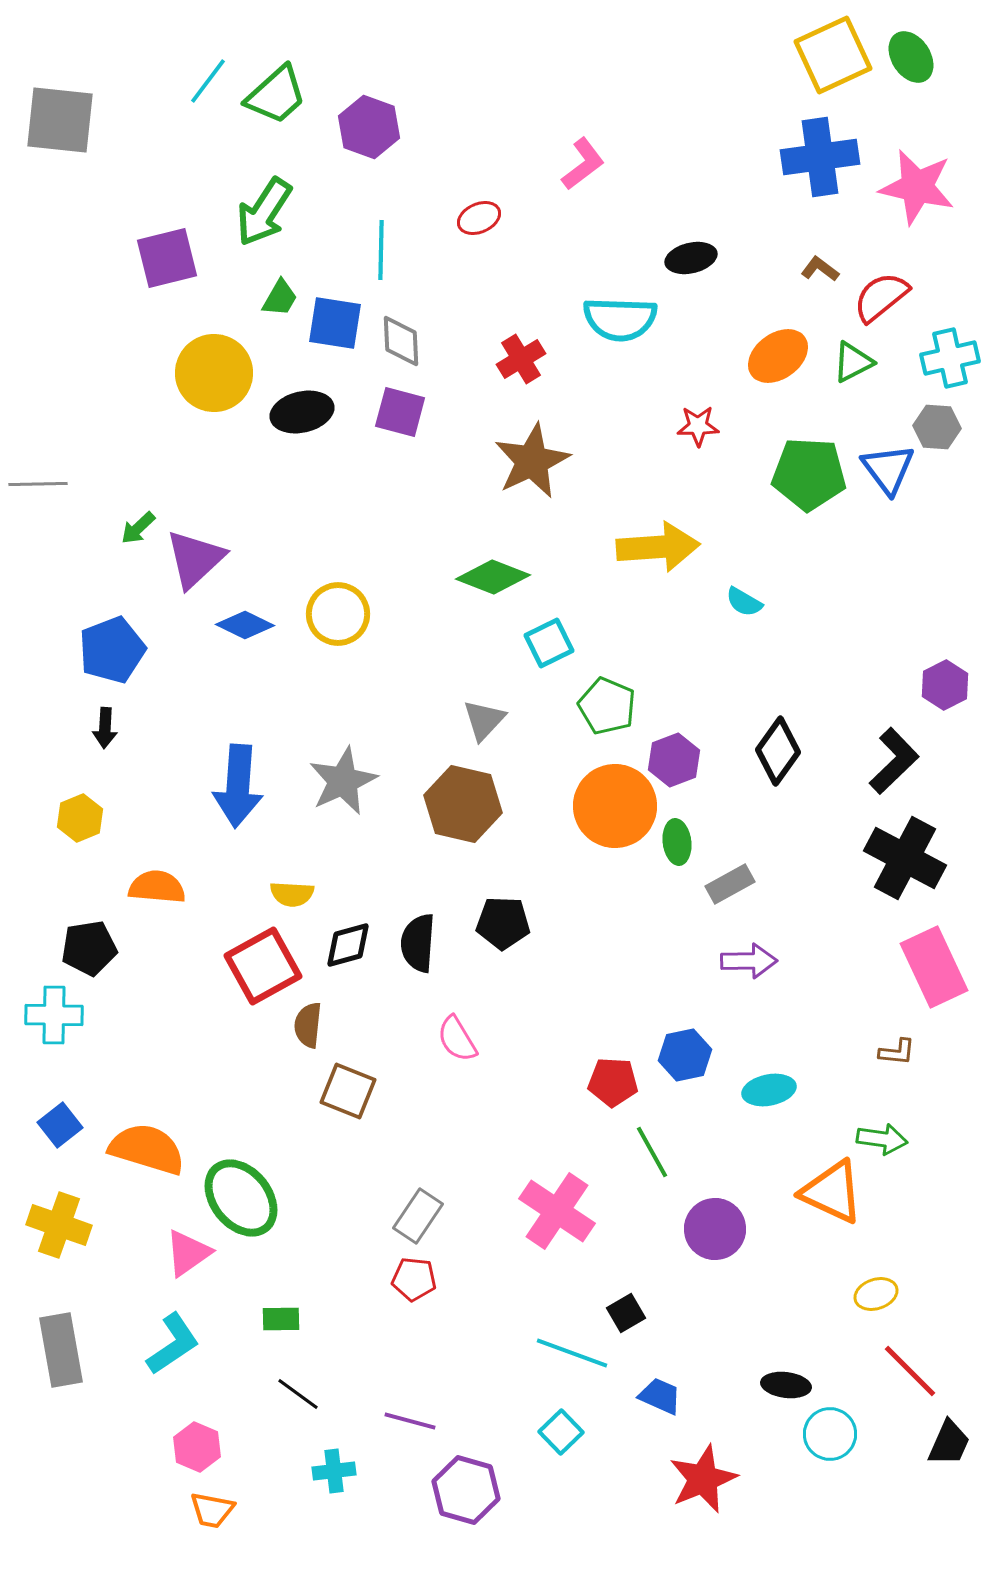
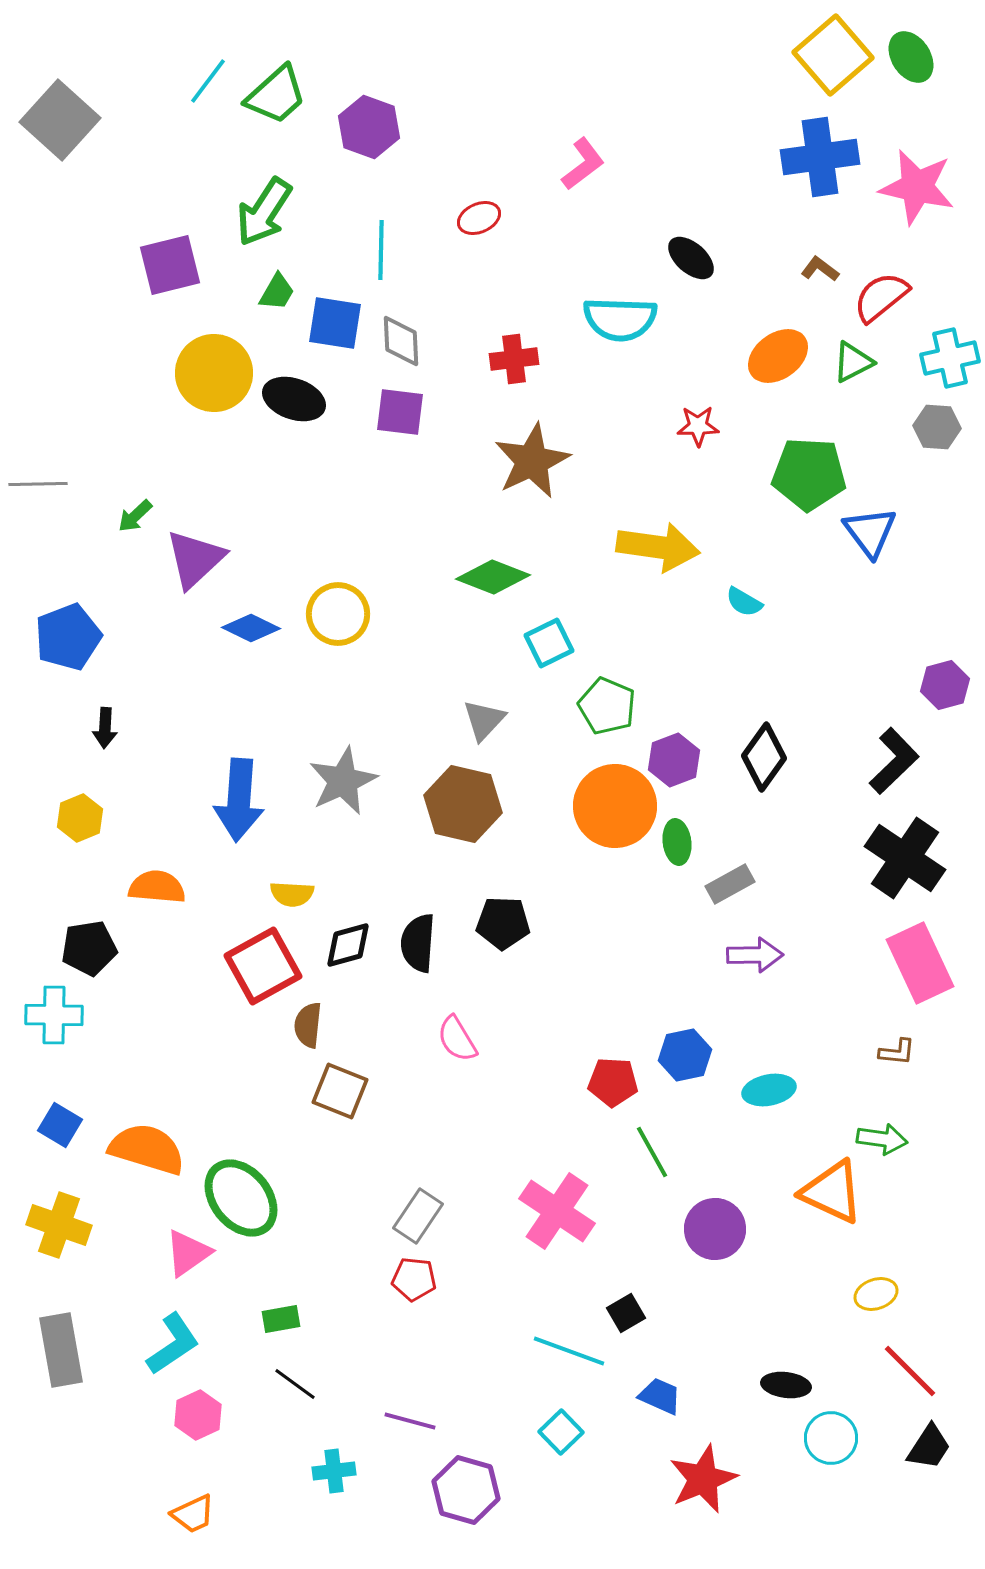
yellow square at (833, 55): rotated 16 degrees counterclockwise
gray square at (60, 120): rotated 36 degrees clockwise
purple square at (167, 258): moved 3 px right, 7 px down
black ellipse at (691, 258): rotated 54 degrees clockwise
green trapezoid at (280, 298): moved 3 px left, 6 px up
red cross at (521, 359): moved 7 px left; rotated 24 degrees clockwise
black ellipse at (302, 412): moved 8 px left, 13 px up; rotated 32 degrees clockwise
purple square at (400, 412): rotated 8 degrees counterclockwise
blue triangle at (888, 469): moved 18 px left, 63 px down
green arrow at (138, 528): moved 3 px left, 12 px up
yellow arrow at (658, 547): rotated 12 degrees clockwise
blue diamond at (245, 625): moved 6 px right, 3 px down
blue pentagon at (112, 650): moved 44 px left, 13 px up
purple hexagon at (945, 685): rotated 12 degrees clockwise
black diamond at (778, 751): moved 14 px left, 6 px down
blue arrow at (238, 786): moved 1 px right, 14 px down
black cross at (905, 858): rotated 6 degrees clockwise
purple arrow at (749, 961): moved 6 px right, 6 px up
pink rectangle at (934, 967): moved 14 px left, 4 px up
brown square at (348, 1091): moved 8 px left
blue square at (60, 1125): rotated 21 degrees counterclockwise
green rectangle at (281, 1319): rotated 9 degrees counterclockwise
cyan line at (572, 1353): moved 3 px left, 2 px up
black line at (298, 1394): moved 3 px left, 10 px up
cyan circle at (830, 1434): moved 1 px right, 4 px down
black trapezoid at (949, 1443): moved 20 px left, 4 px down; rotated 9 degrees clockwise
pink hexagon at (197, 1447): moved 1 px right, 32 px up; rotated 12 degrees clockwise
orange trapezoid at (212, 1510): moved 19 px left, 4 px down; rotated 36 degrees counterclockwise
